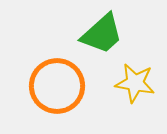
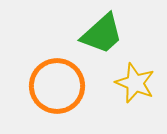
yellow star: rotated 12 degrees clockwise
